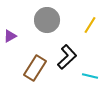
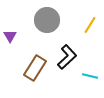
purple triangle: rotated 32 degrees counterclockwise
